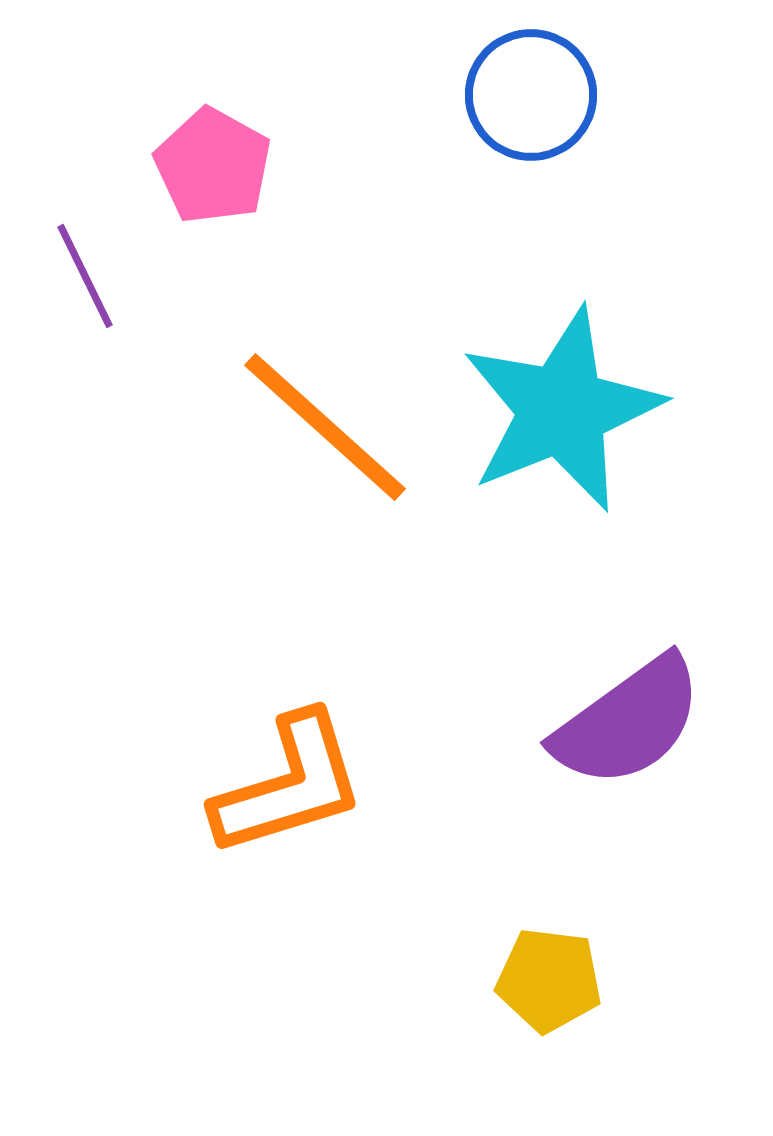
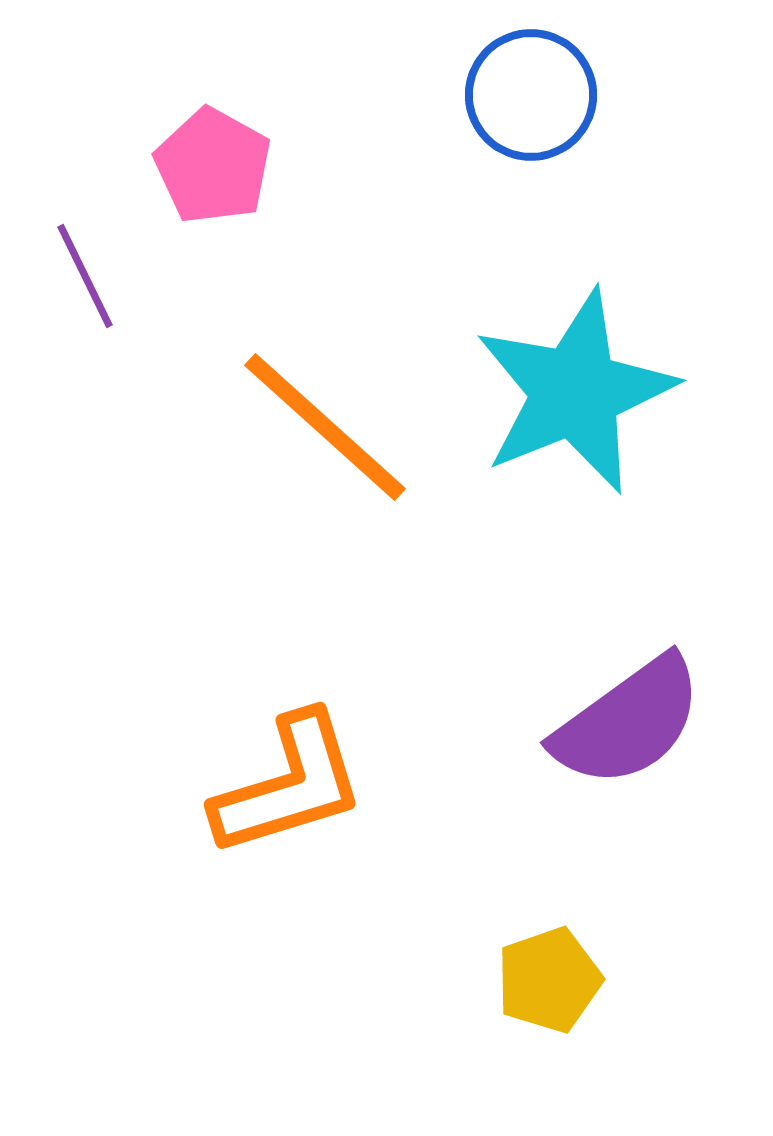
cyan star: moved 13 px right, 18 px up
yellow pentagon: rotated 26 degrees counterclockwise
